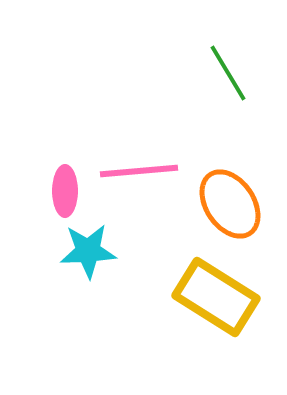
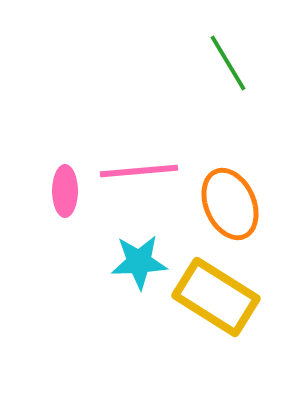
green line: moved 10 px up
orange ellipse: rotated 10 degrees clockwise
cyan star: moved 51 px right, 11 px down
